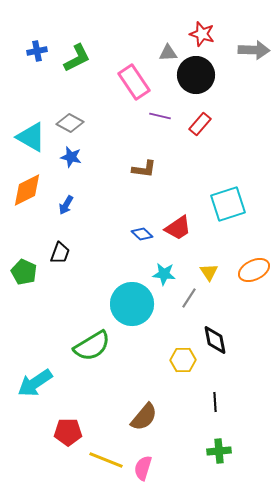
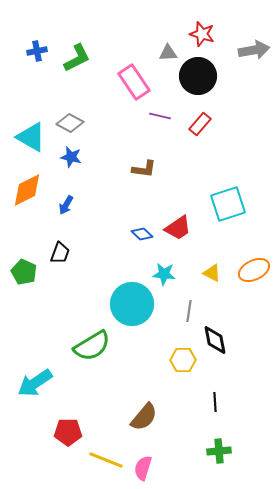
gray arrow: rotated 12 degrees counterclockwise
black circle: moved 2 px right, 1 px down
yellow triangle: moved 3 px right, 1 px down; rotated 30 degrees counterclockwise
gray line: moved 13 px down; rotated 25 degrees counterclockwise
